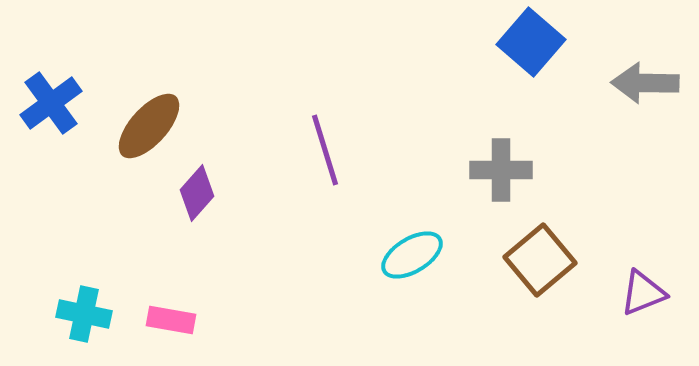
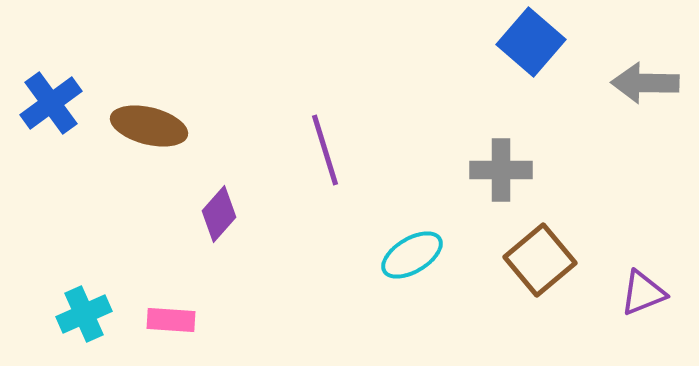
brown ellipse: rotated 62 degrees clockwise
purple diamond: moved 22 px right, 21 px down
cyan cross: rotated 36 degrees counterclockwise
pink rectangle: rotated 6 degrees counterclockwise
